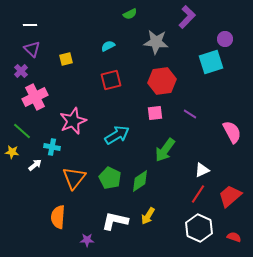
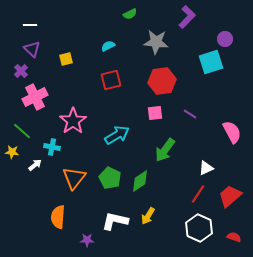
pink star: rotated 12 degrees counterclockwise
white triangle: moved 4 px right, 2 px up
